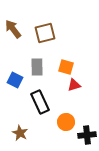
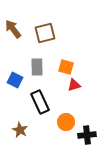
brown star: moved 3 px up
